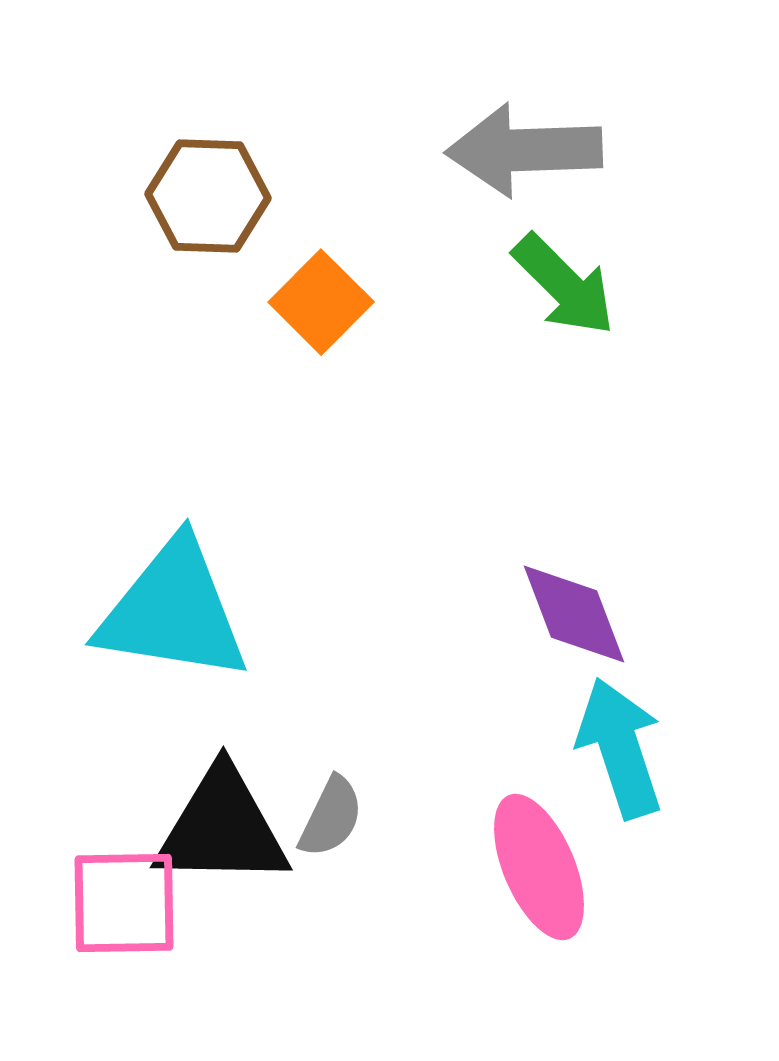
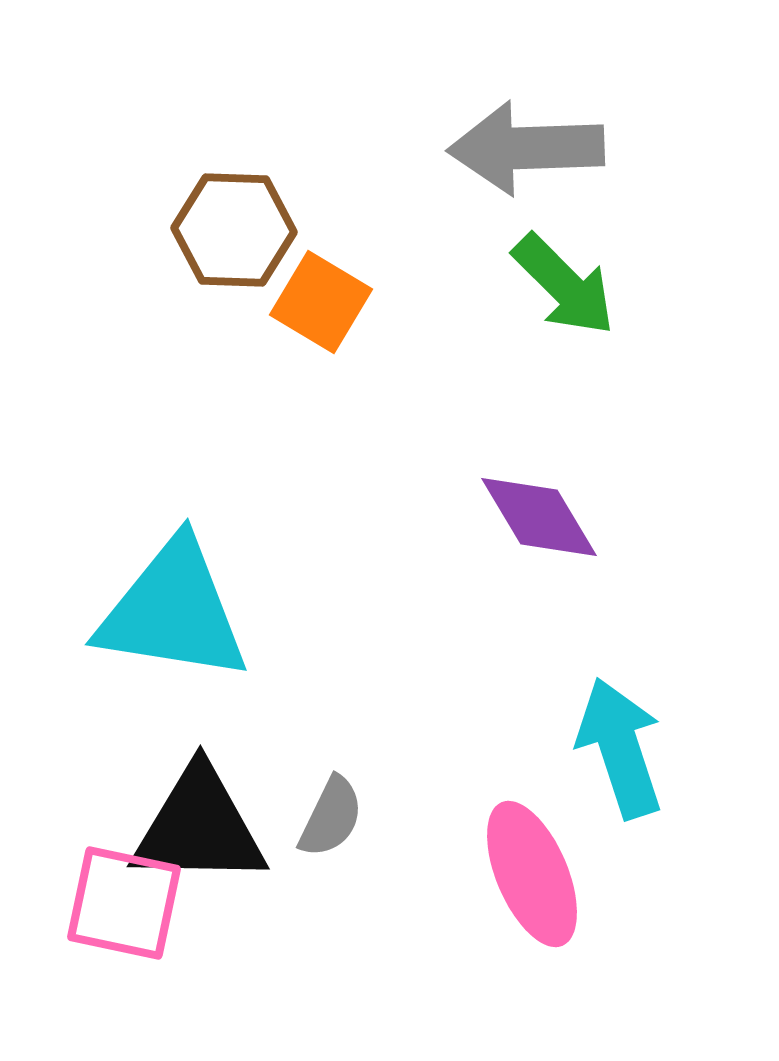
gray arrow: moved 2 px right, 2 px up
brown hexagon: moved 26 px right, 34 px down
orange square: rotated 14 degrees counterclockwise
purple diamond: moved 35 px left, 97 px up; rotated 10 degrees counterclockwise
black triangle: moved 23 px left, 1 px up
pink ellipse: moved 7 px left, 7 px down
pink square: rotated 13 degrees clockwise
